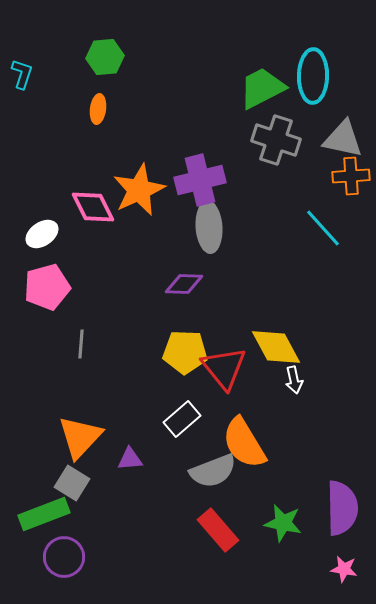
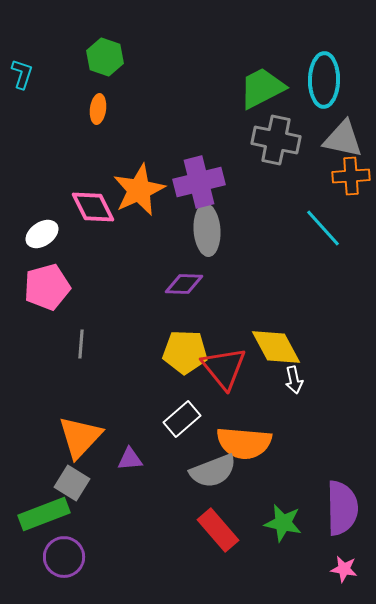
green hexagon: rotated 24 degrees clockwise
cyan ellipse: moved 11 px right, 4 px down
gray cross: rotated 6 degrees counterclockwise
purple cross: moved 1 px left, 2 px down
gray ellipse: moved 2 px left, 3 px down
orange semicircle: rotated 54 degrees counterclockwise
